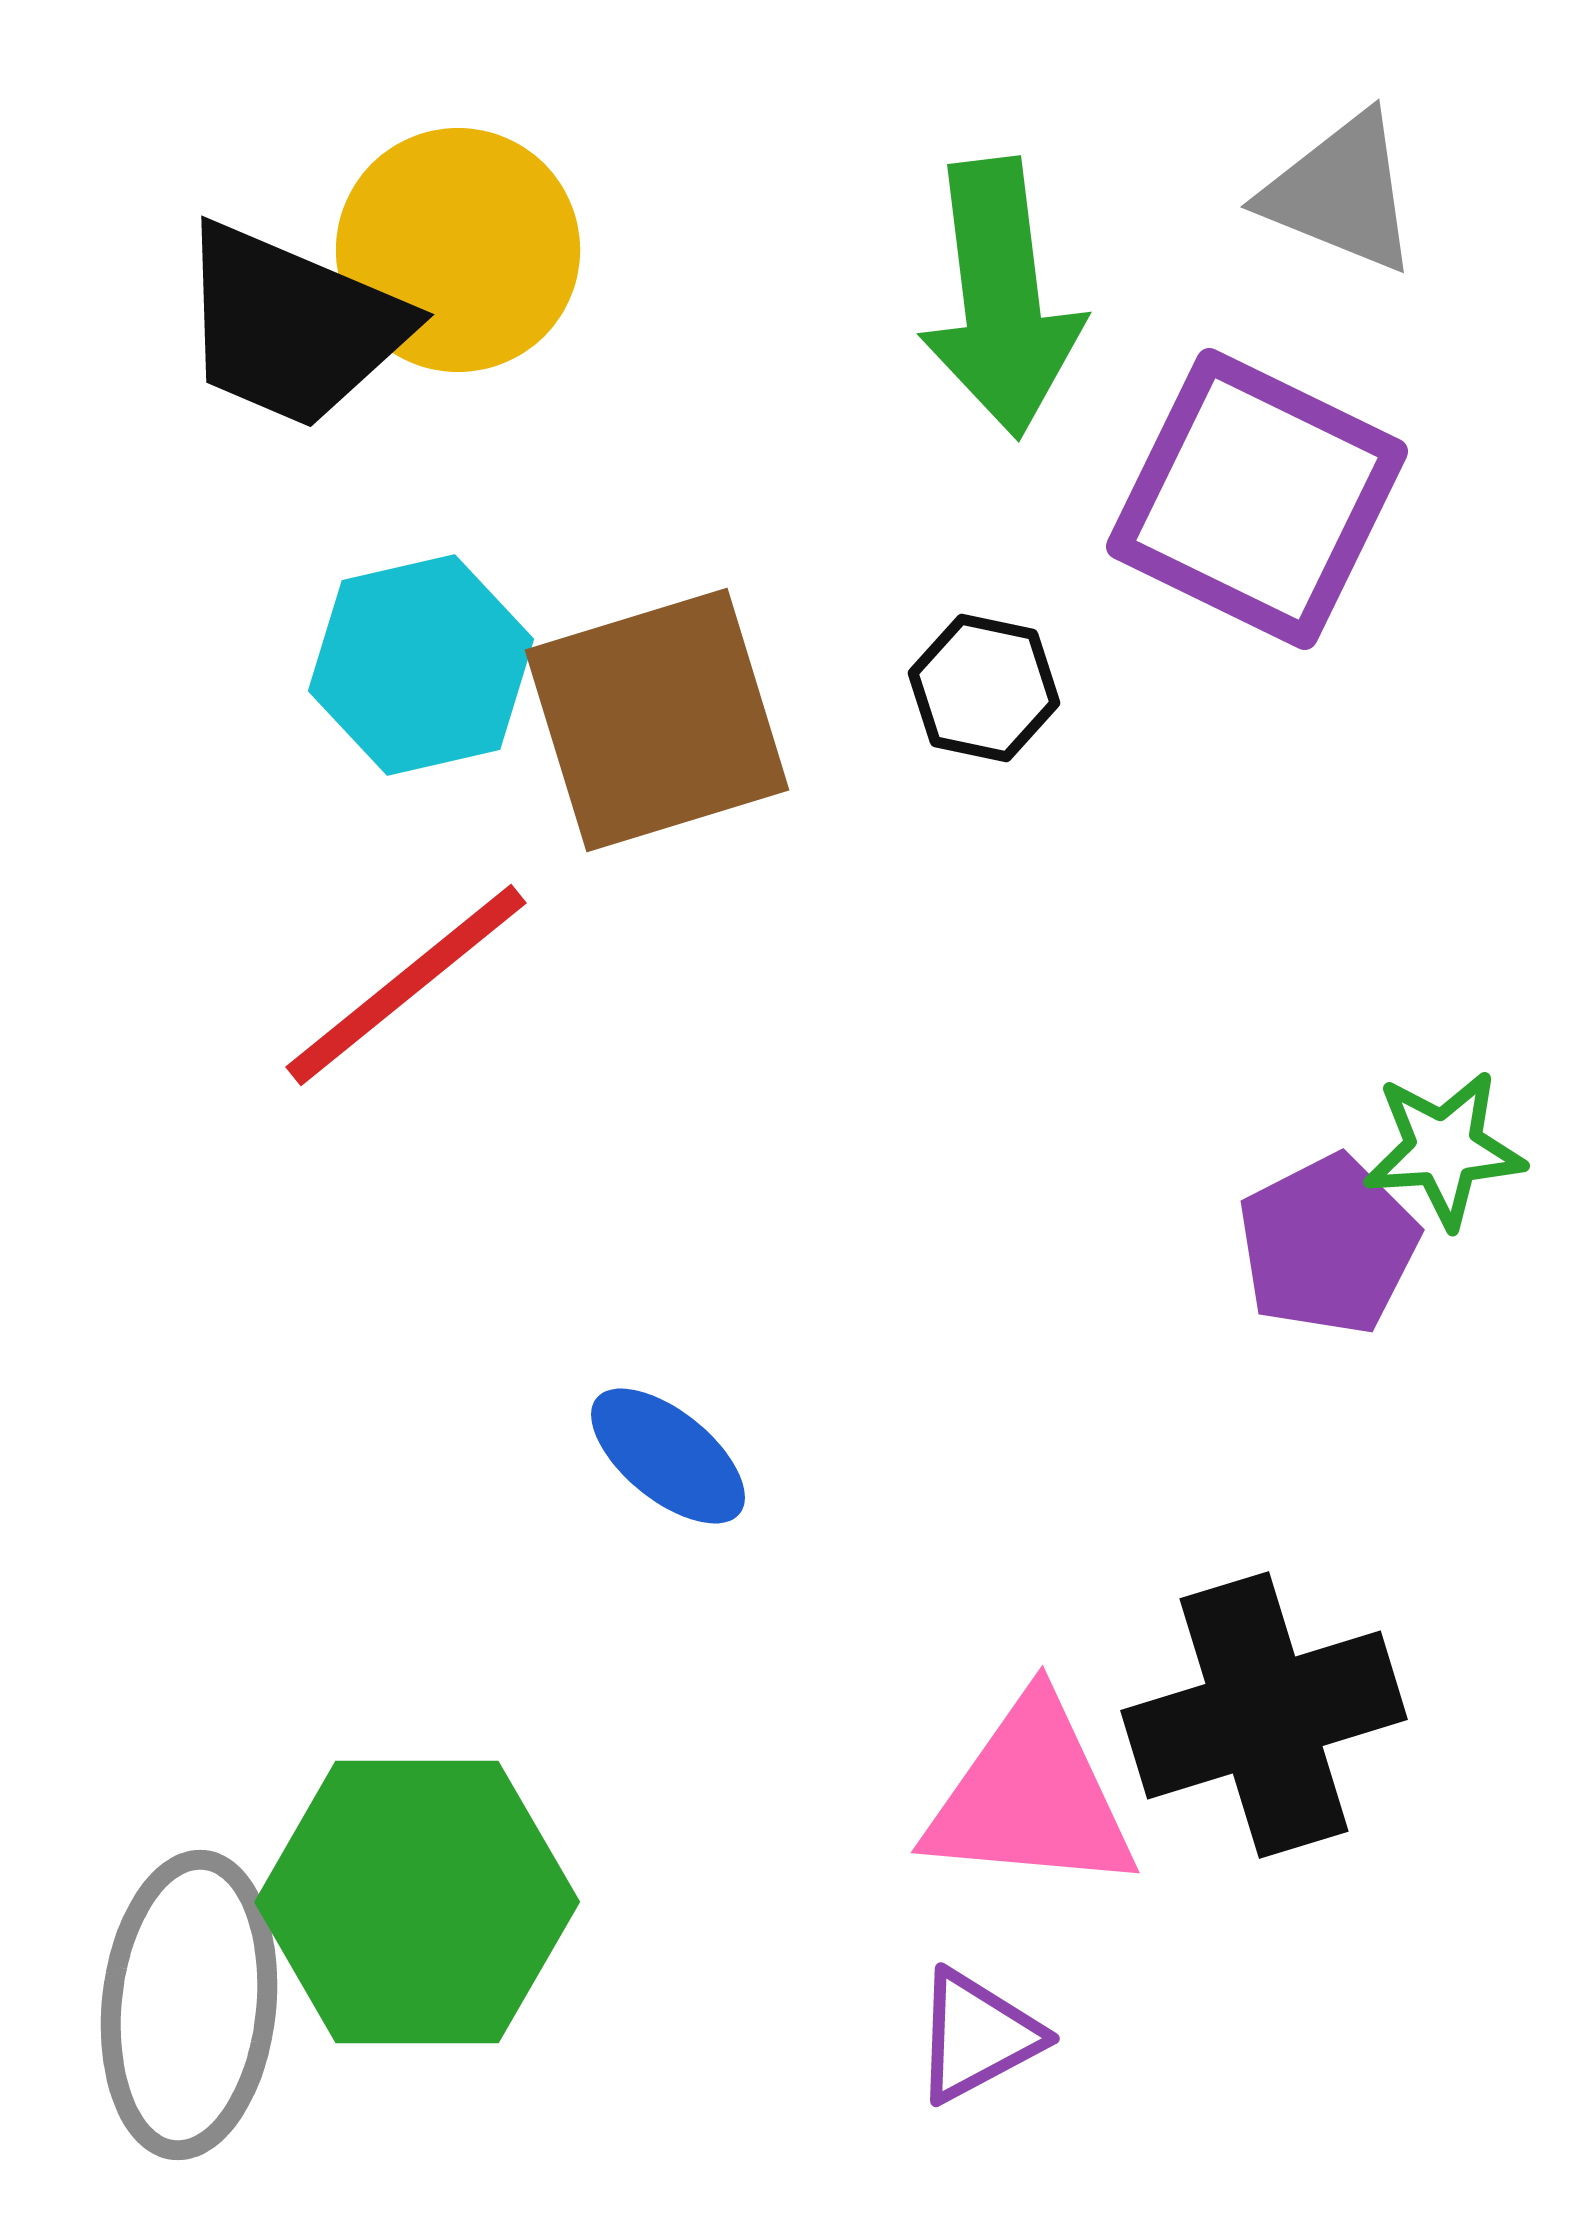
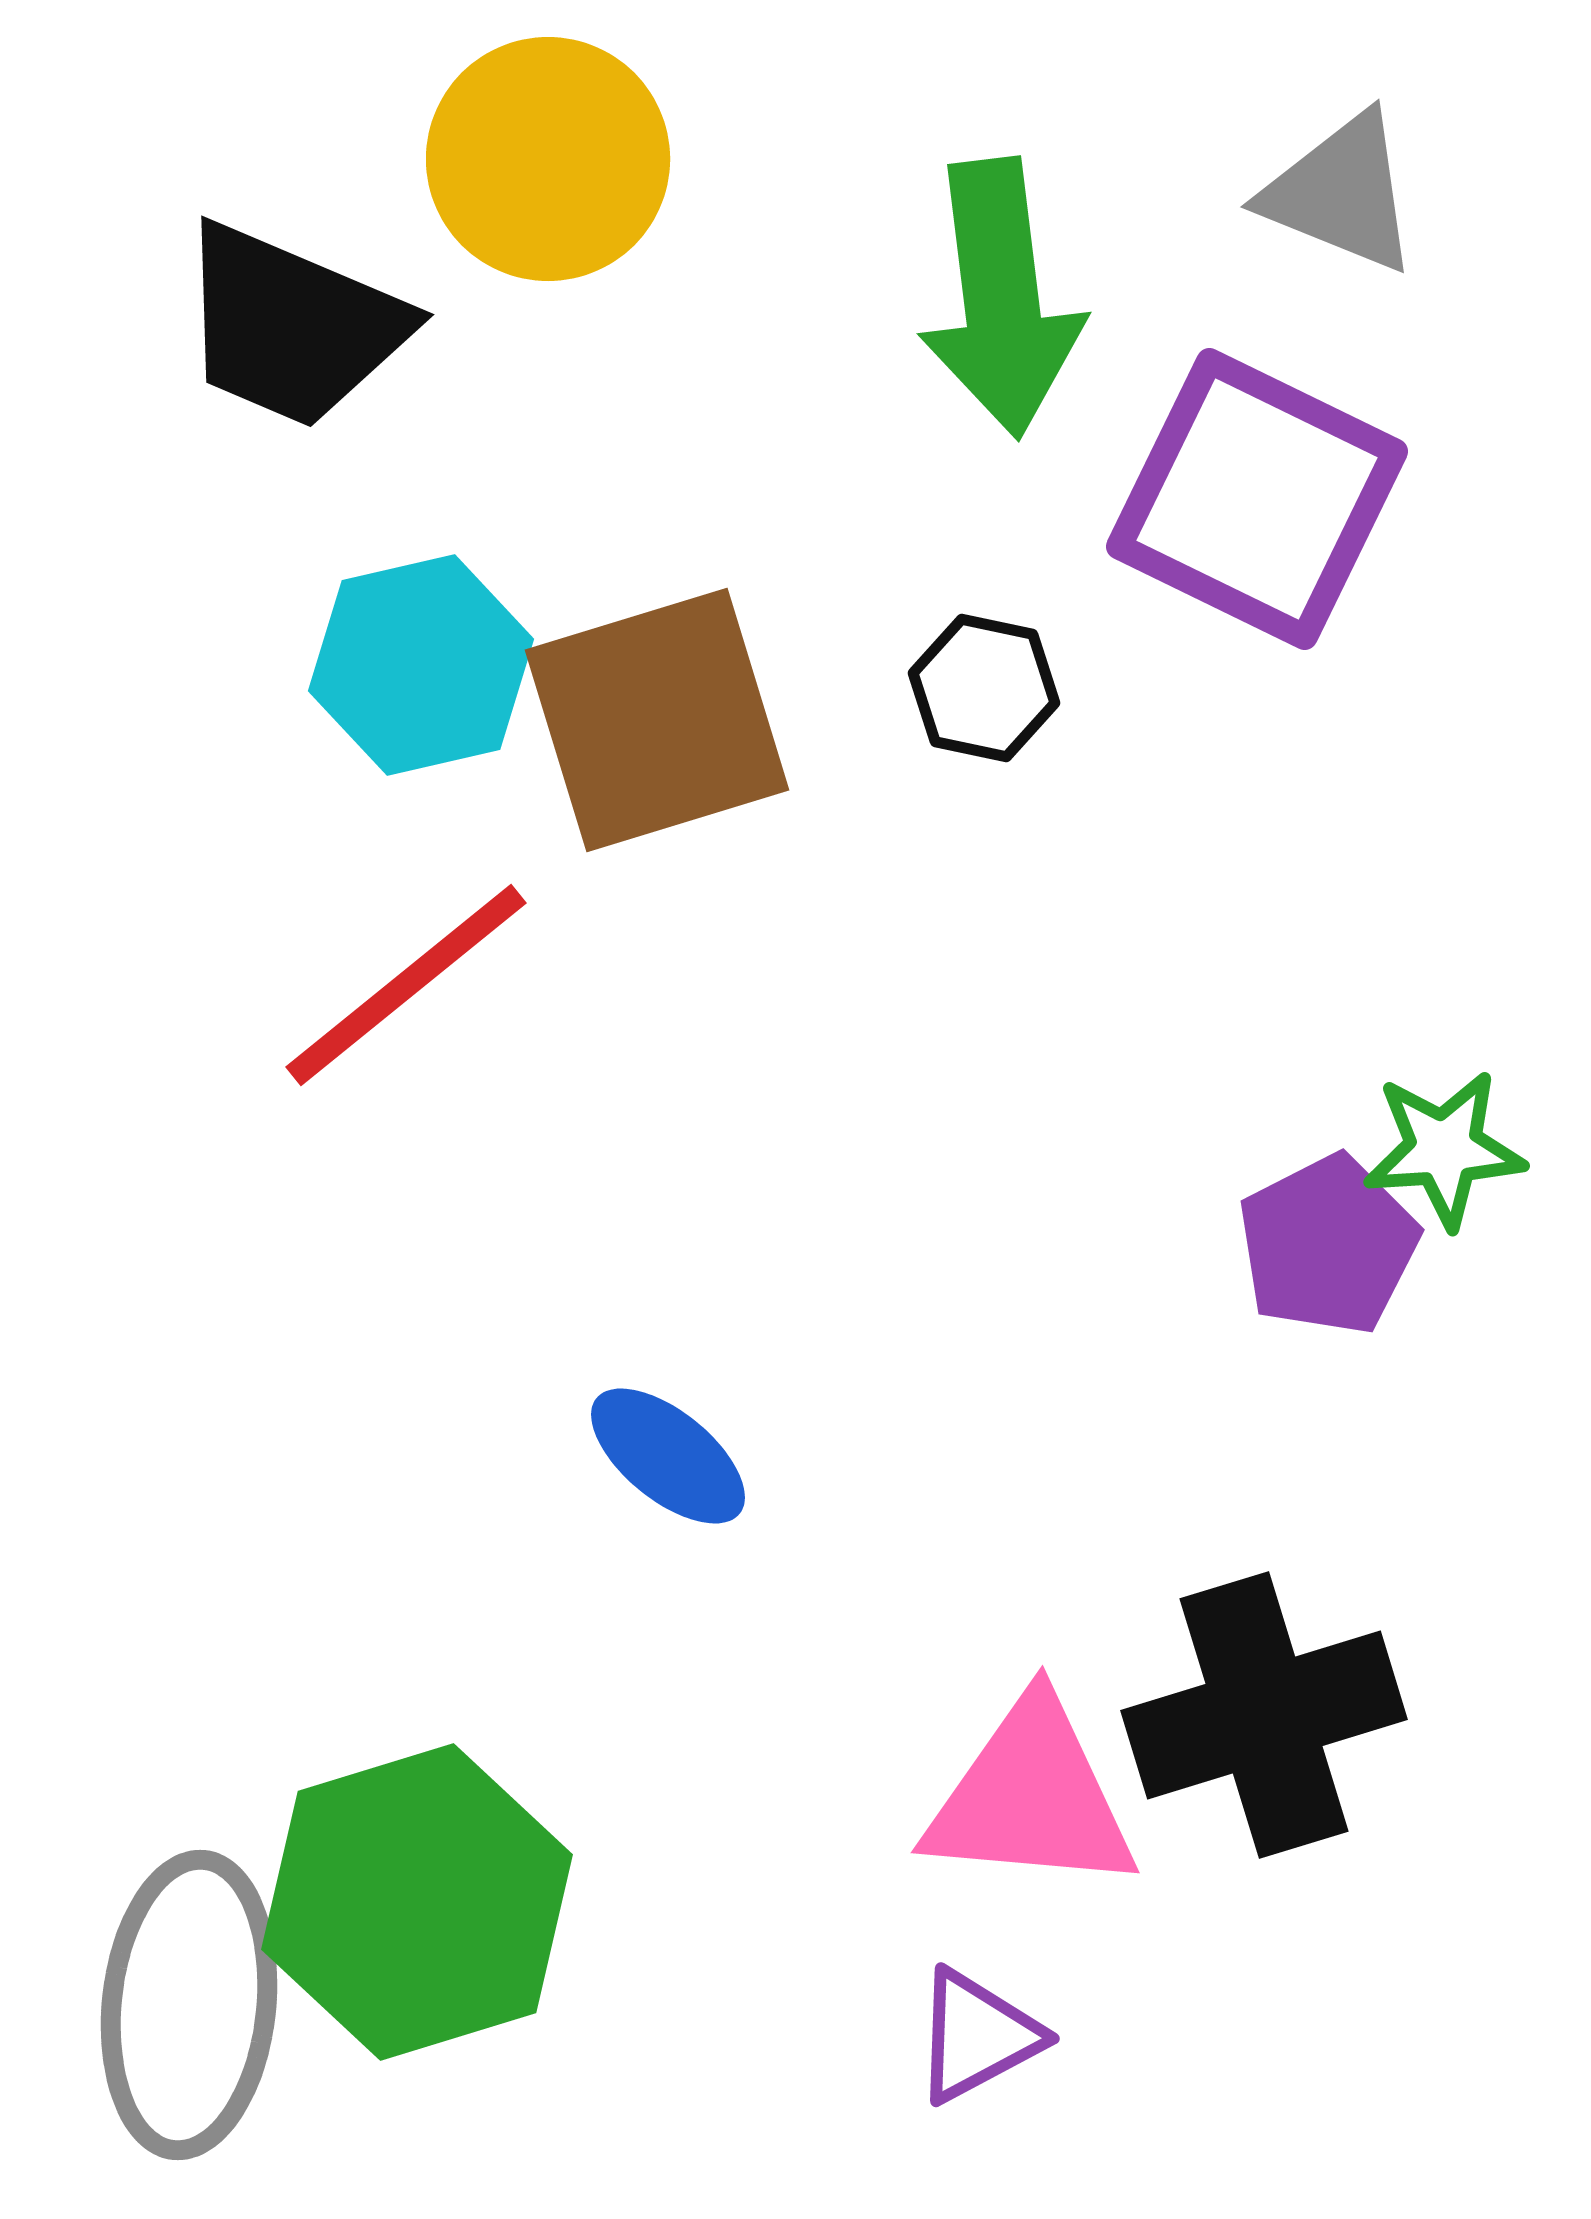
yellow circle: moved 90 px right, 91 px up
green hexagon: rotated 17 degrees counterclockwise
